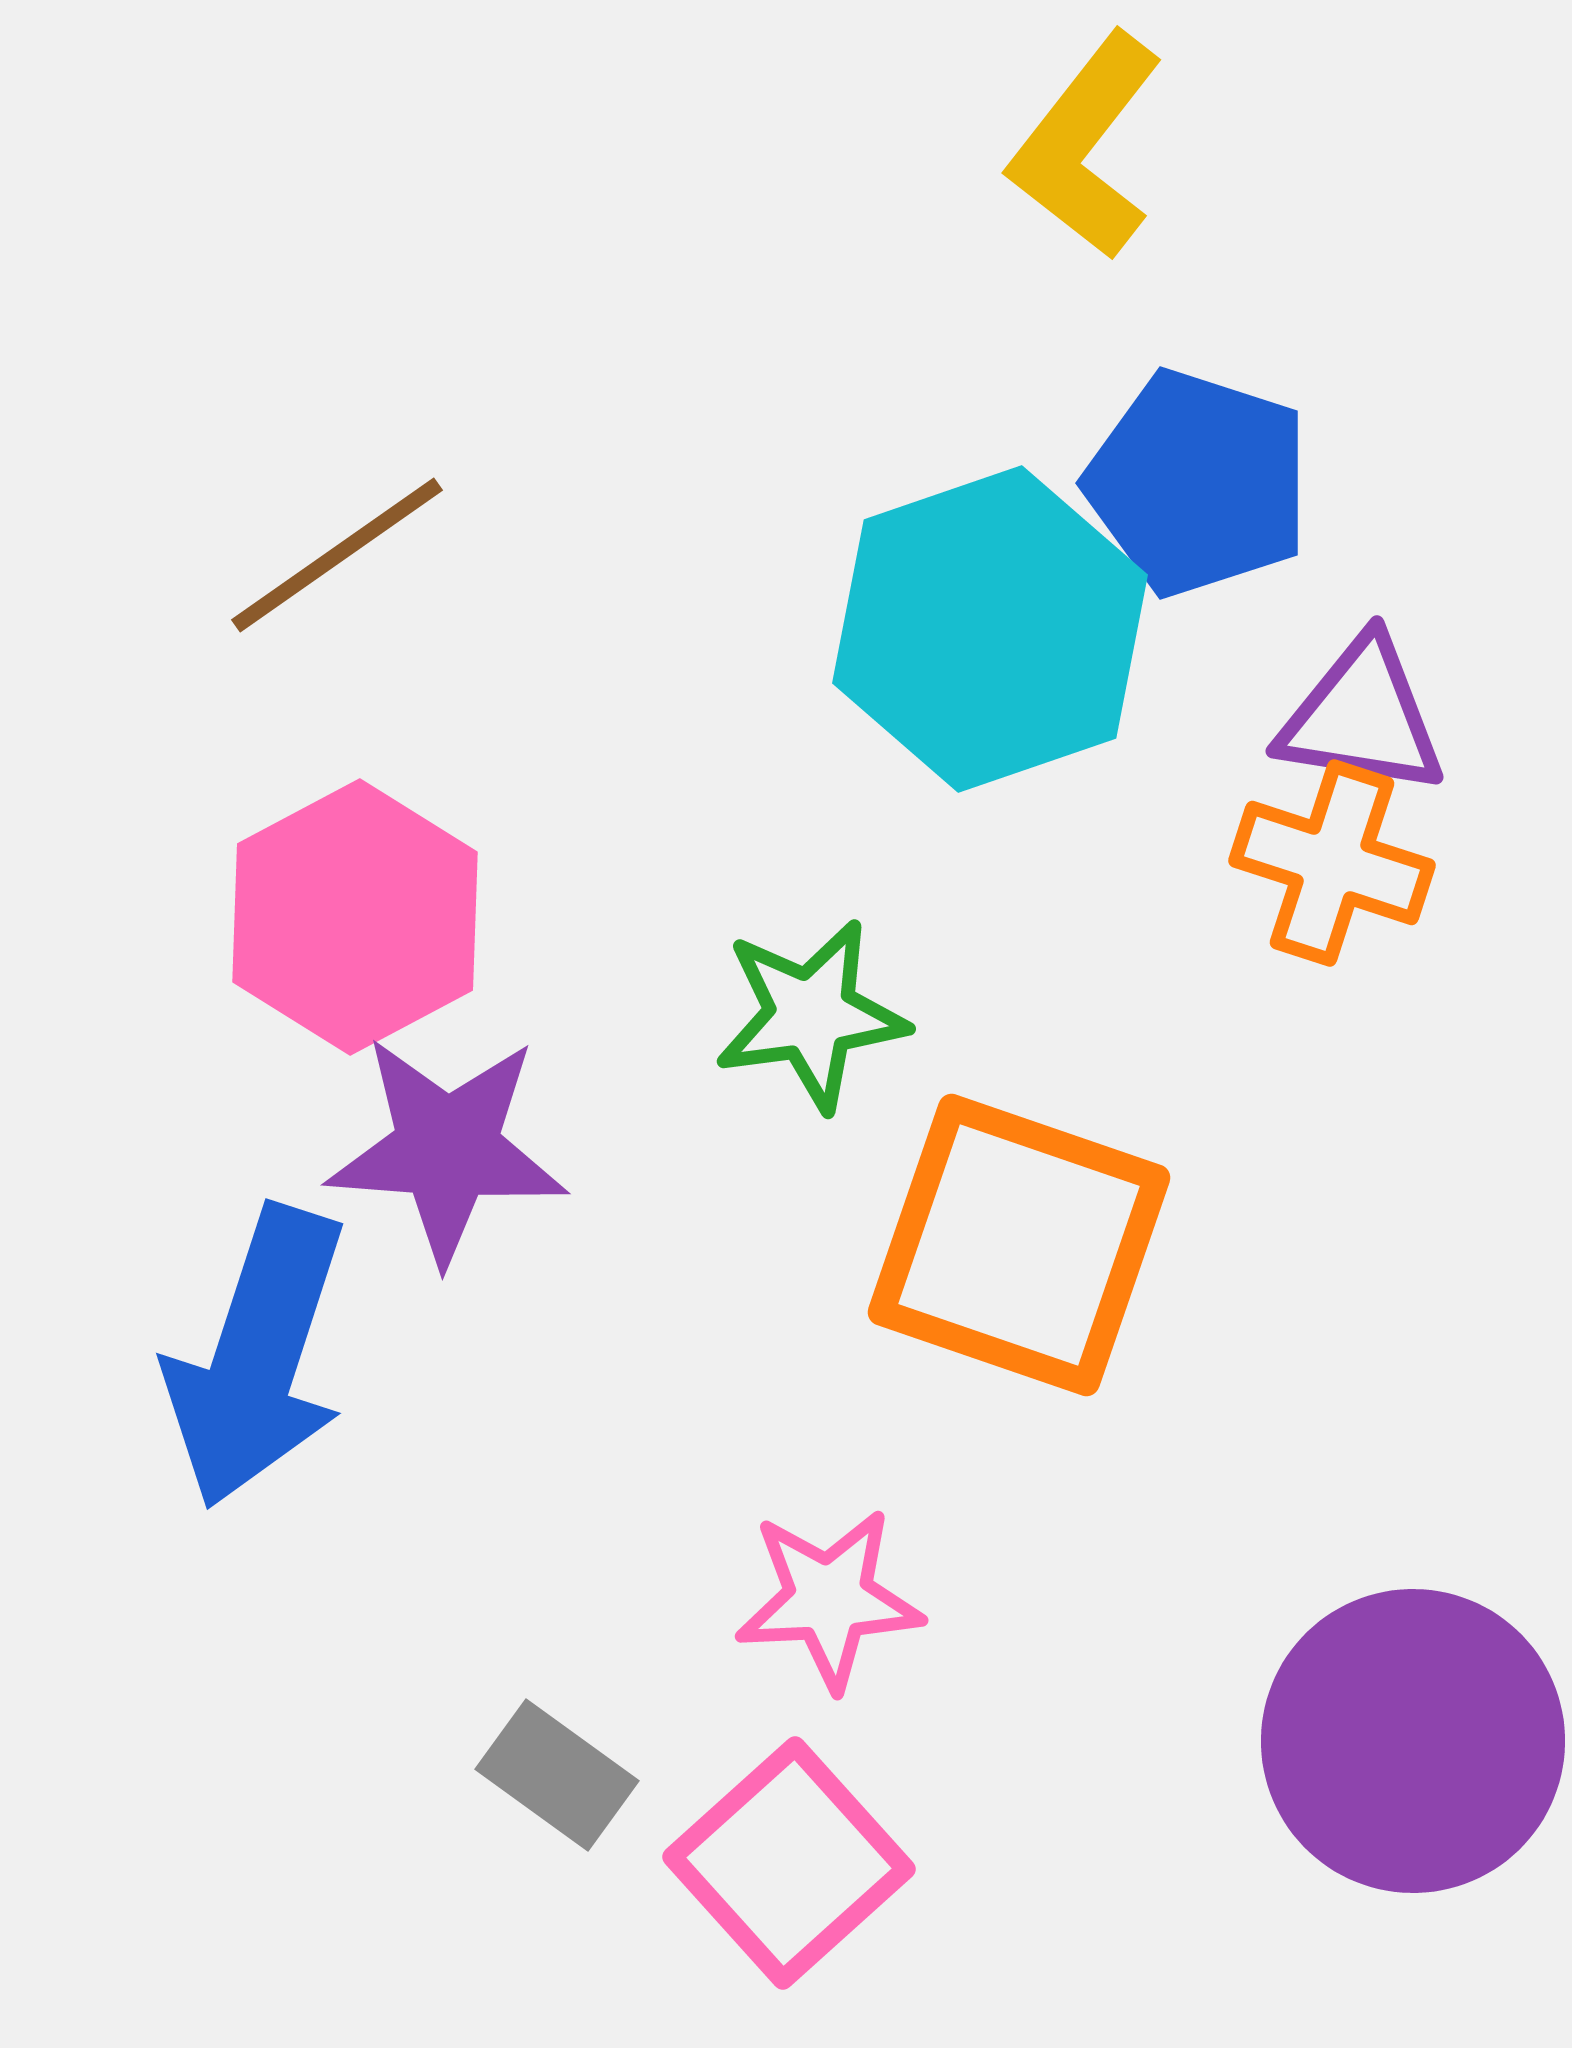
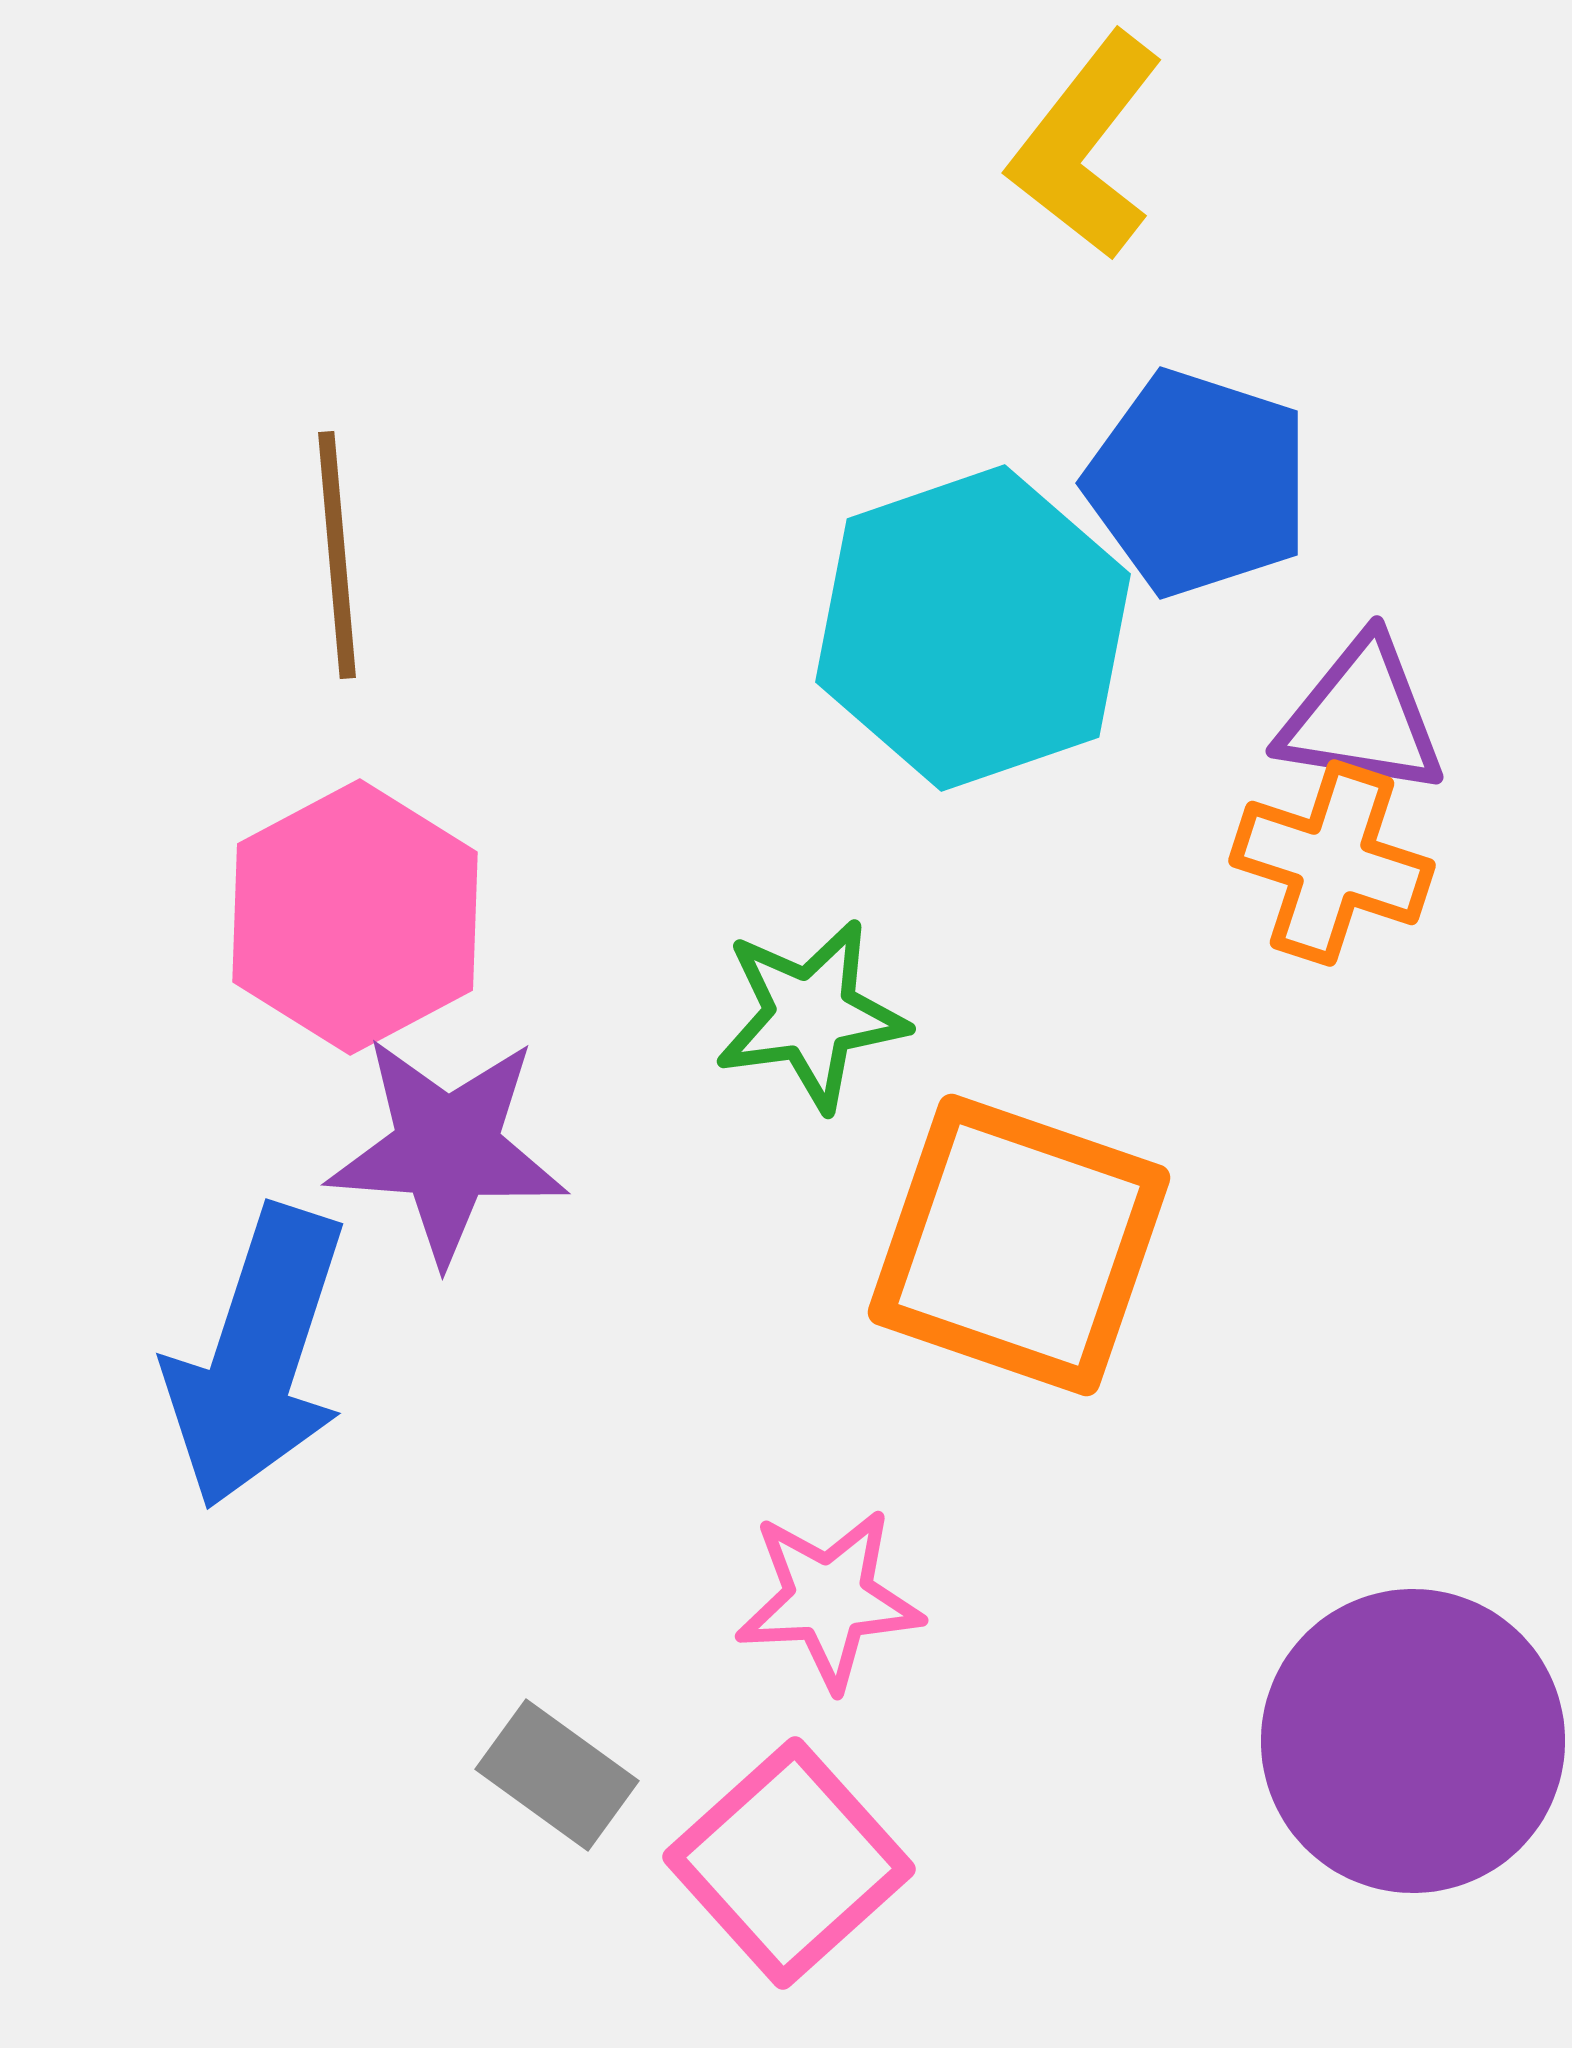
brown line: rotated 60 degrees counterclockwise
cyan hexagon: moved 17 px left, 1 px up
